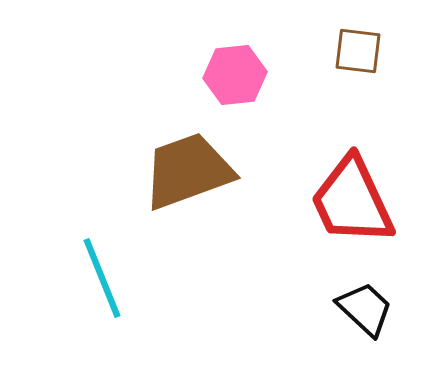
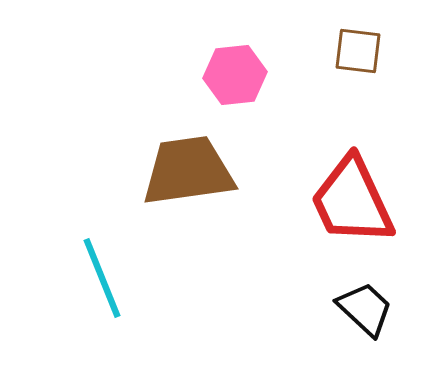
brown trapezoid: rotated 12 degrees clockwise
